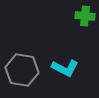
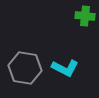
gray hexagon: moved 3 px right, 2 px up
